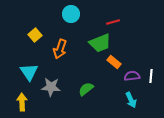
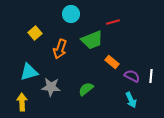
yellow square: moved 2 px up
green trapezoid: moved 8 px left, 3 px up
orange rectangle: moved 2 px left
cyan triangle: rotated 48 degrees clockwise
purple semicircle: rotated 35 degrees clockwise
